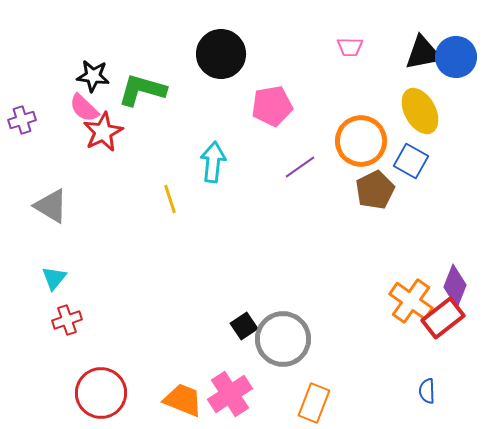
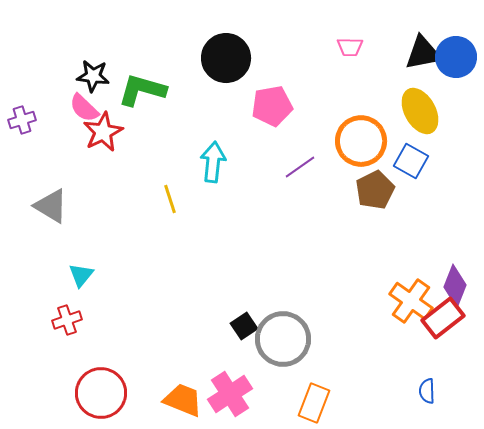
black circle: moved 5 px right, 4 px down
cyan triangle: moved 27 px right, 3 px up
